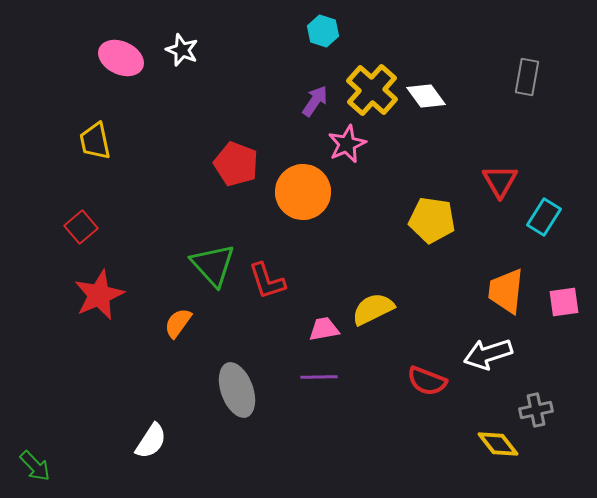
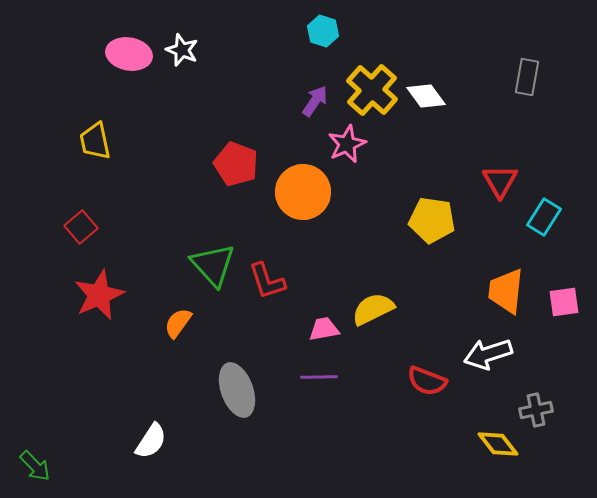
pink ellipse: moved 8 px right, 4 px up; rotated 15 degrees counterclockwise
